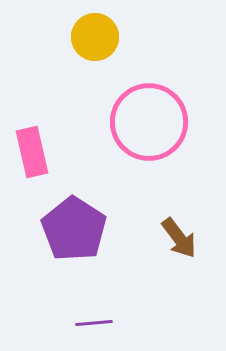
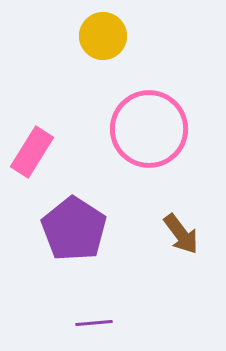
yellow circle: moved 8 px right, 1 px up
pink circle: moved 7 px down
pink rectangle: rotated 45 degrees clockwise
brown arrow: moved 2 px right, 4 px up
